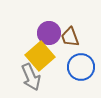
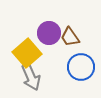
brown trapezoid: rotated 15 degrees counterclockwise
yellow square: moved 13 px left, 3 px up
